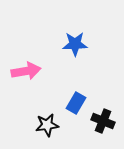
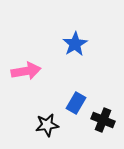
blue star: rotated 30 degrees counterclockwise
black cross: moved 1 px up
